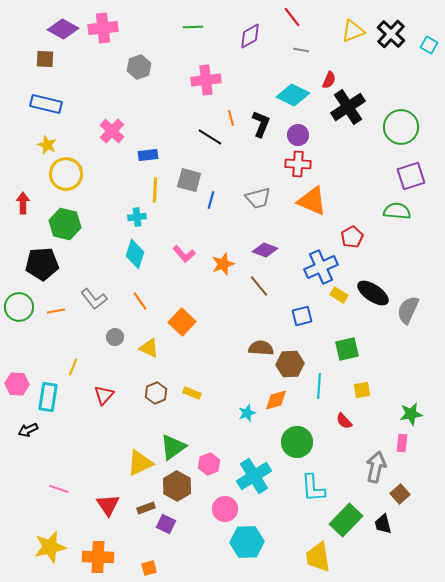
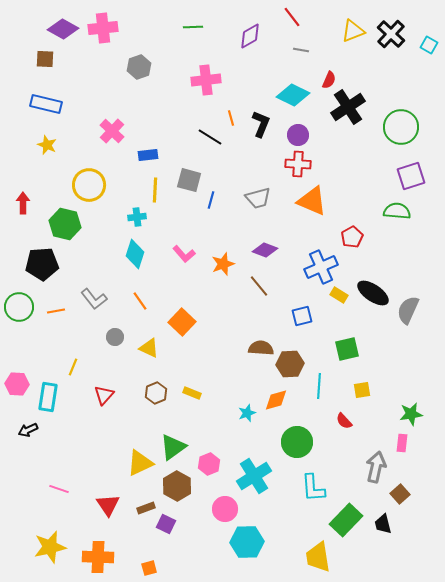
yellow circle at (66, 174): moved 23 px right, 11 px down
